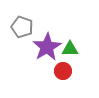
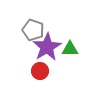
gray pentagon: moved 11 px right, 3 px down
red circle: moved 23 px left
